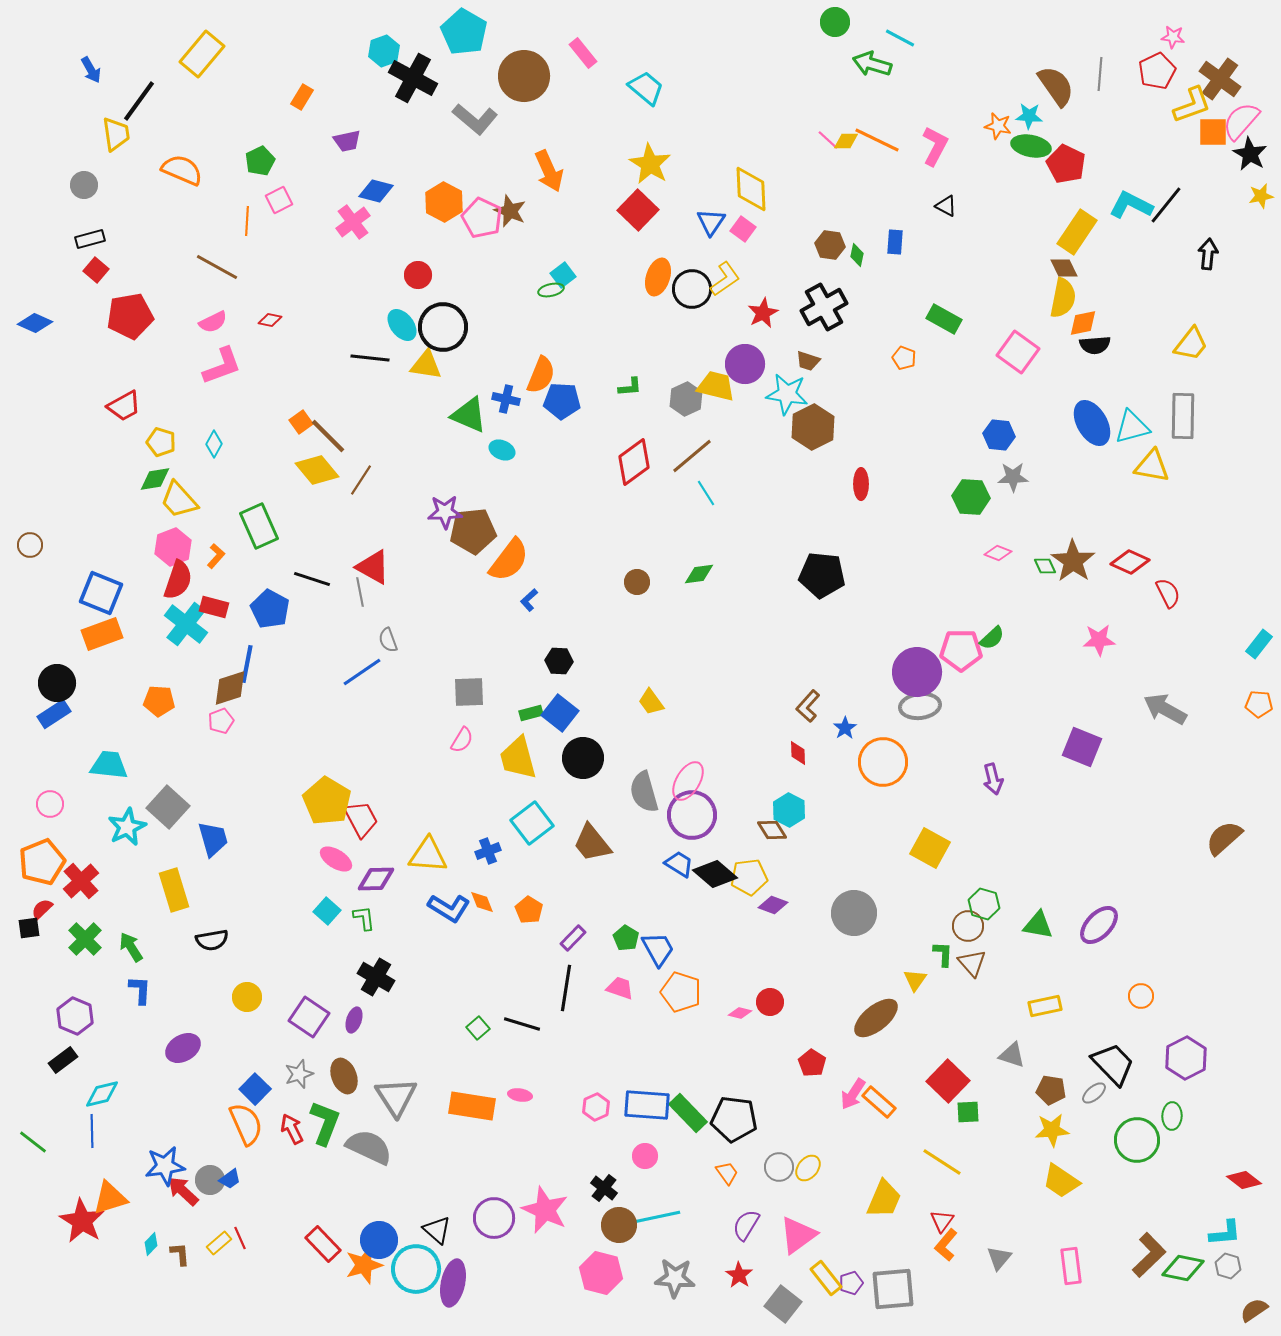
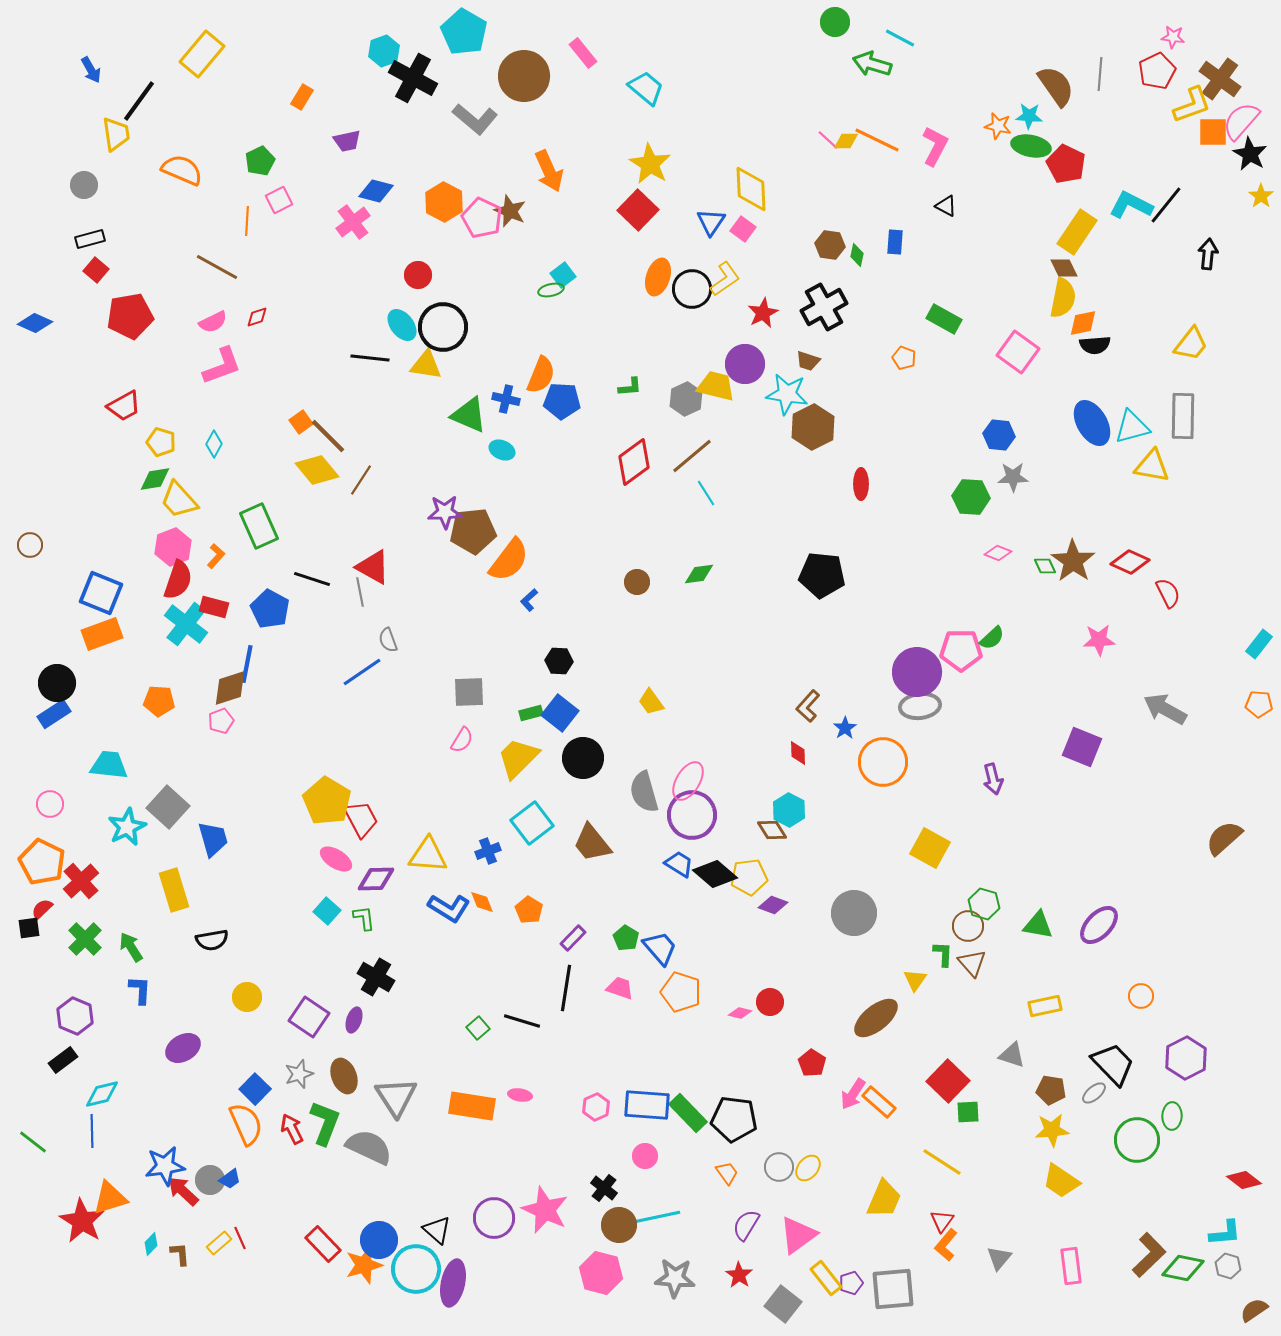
yellow star at (1261, 196): rotated 25 degrees counterclockwise
red diamond at (270, 320): moved 13 px left, 3 px up; rotated 30 degrees counterclockwise
yellow trapezoid at (518, 758): rotated 60 degrees clockwise
orange pentagon at (42, 862): rotated 24 degrees counterclockwise
blue trapezoid at (658, 949): moved 2 px right, 1 px up; rotated 12 degrees counterclockwise
black line at (522, 1024): moved 3 px up
